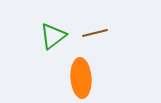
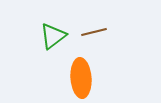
brown line: moved 1 px left, 1 px up
